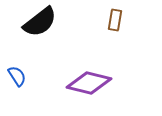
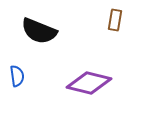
black semicircle: moved 1 px left, 9 px down; rotated 60 degrees clockwise
blue semicircle: rotated 25 degrees clockwise
